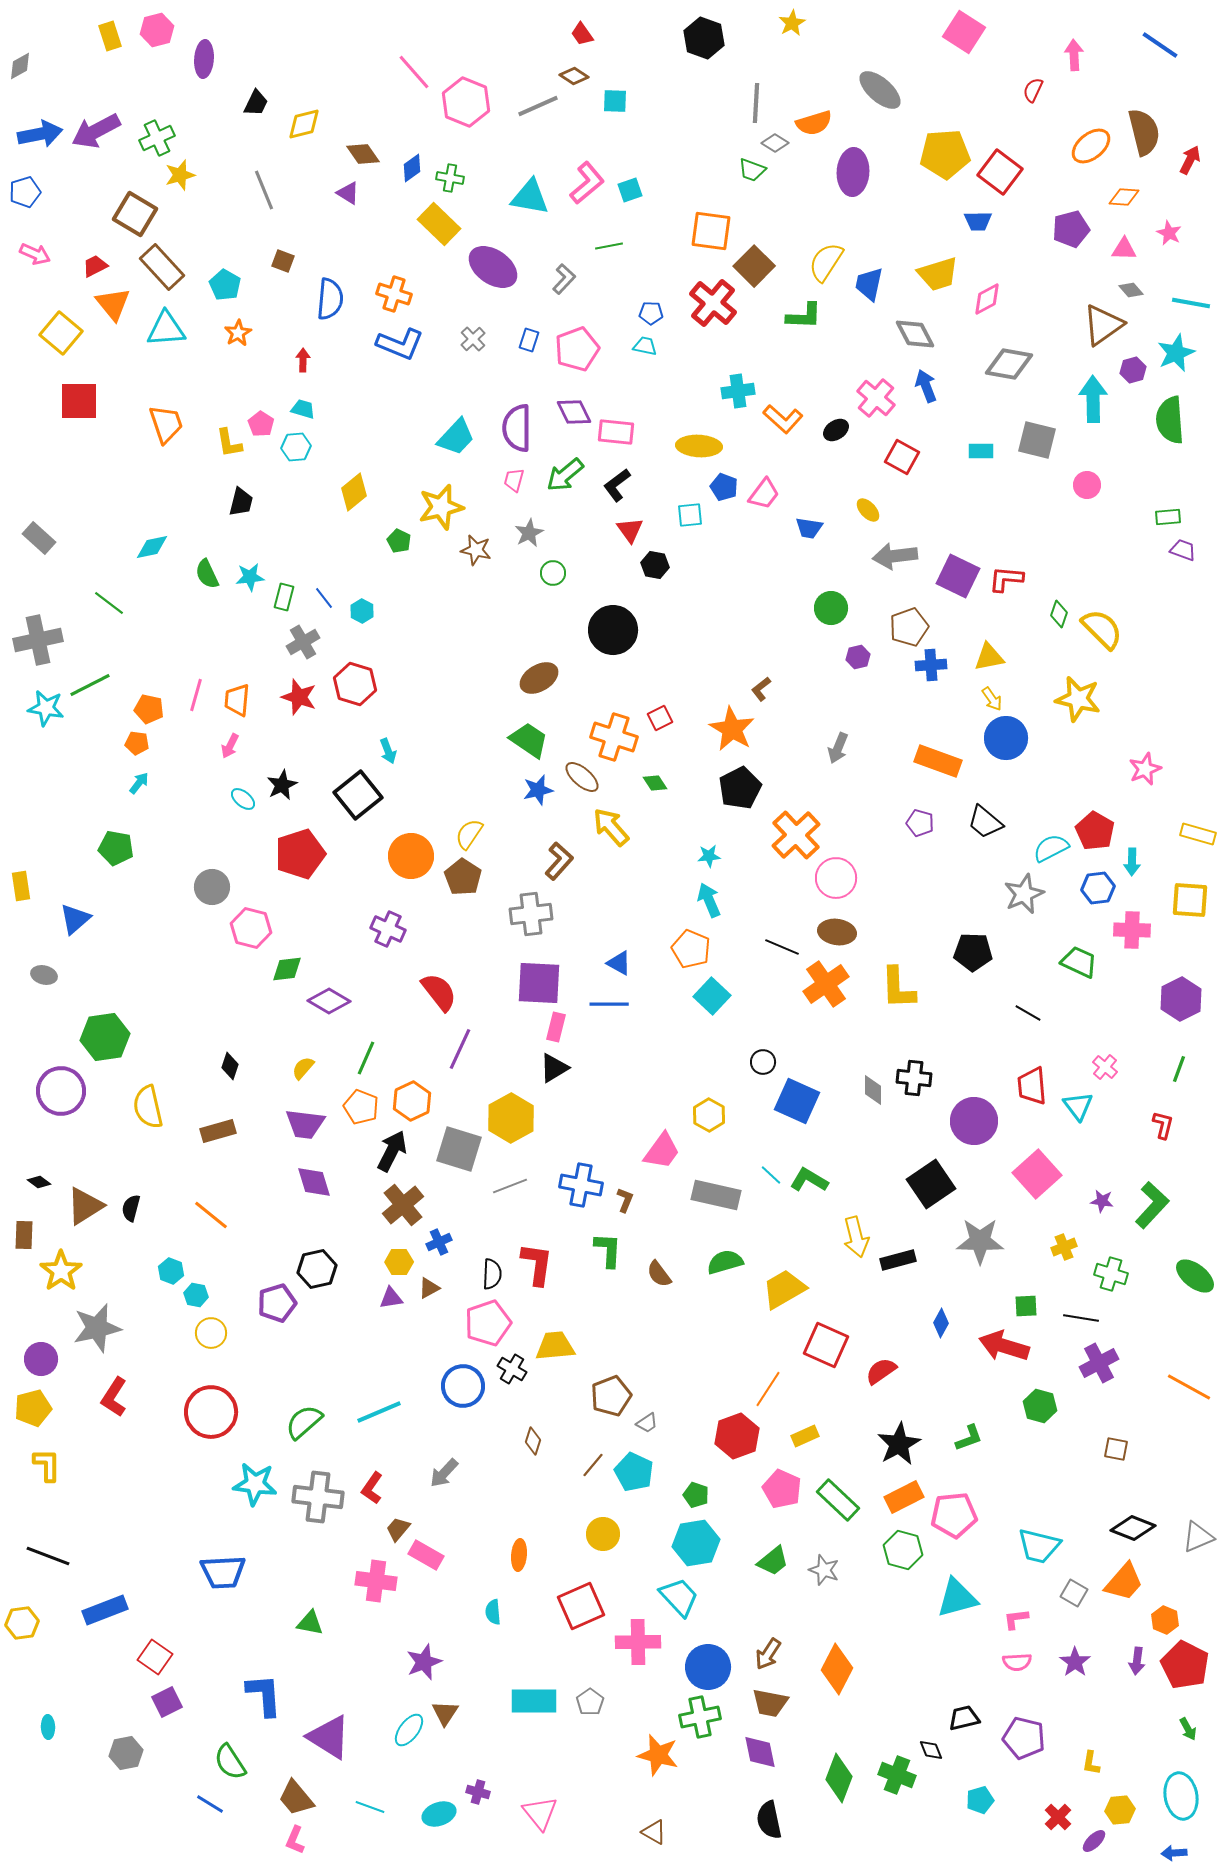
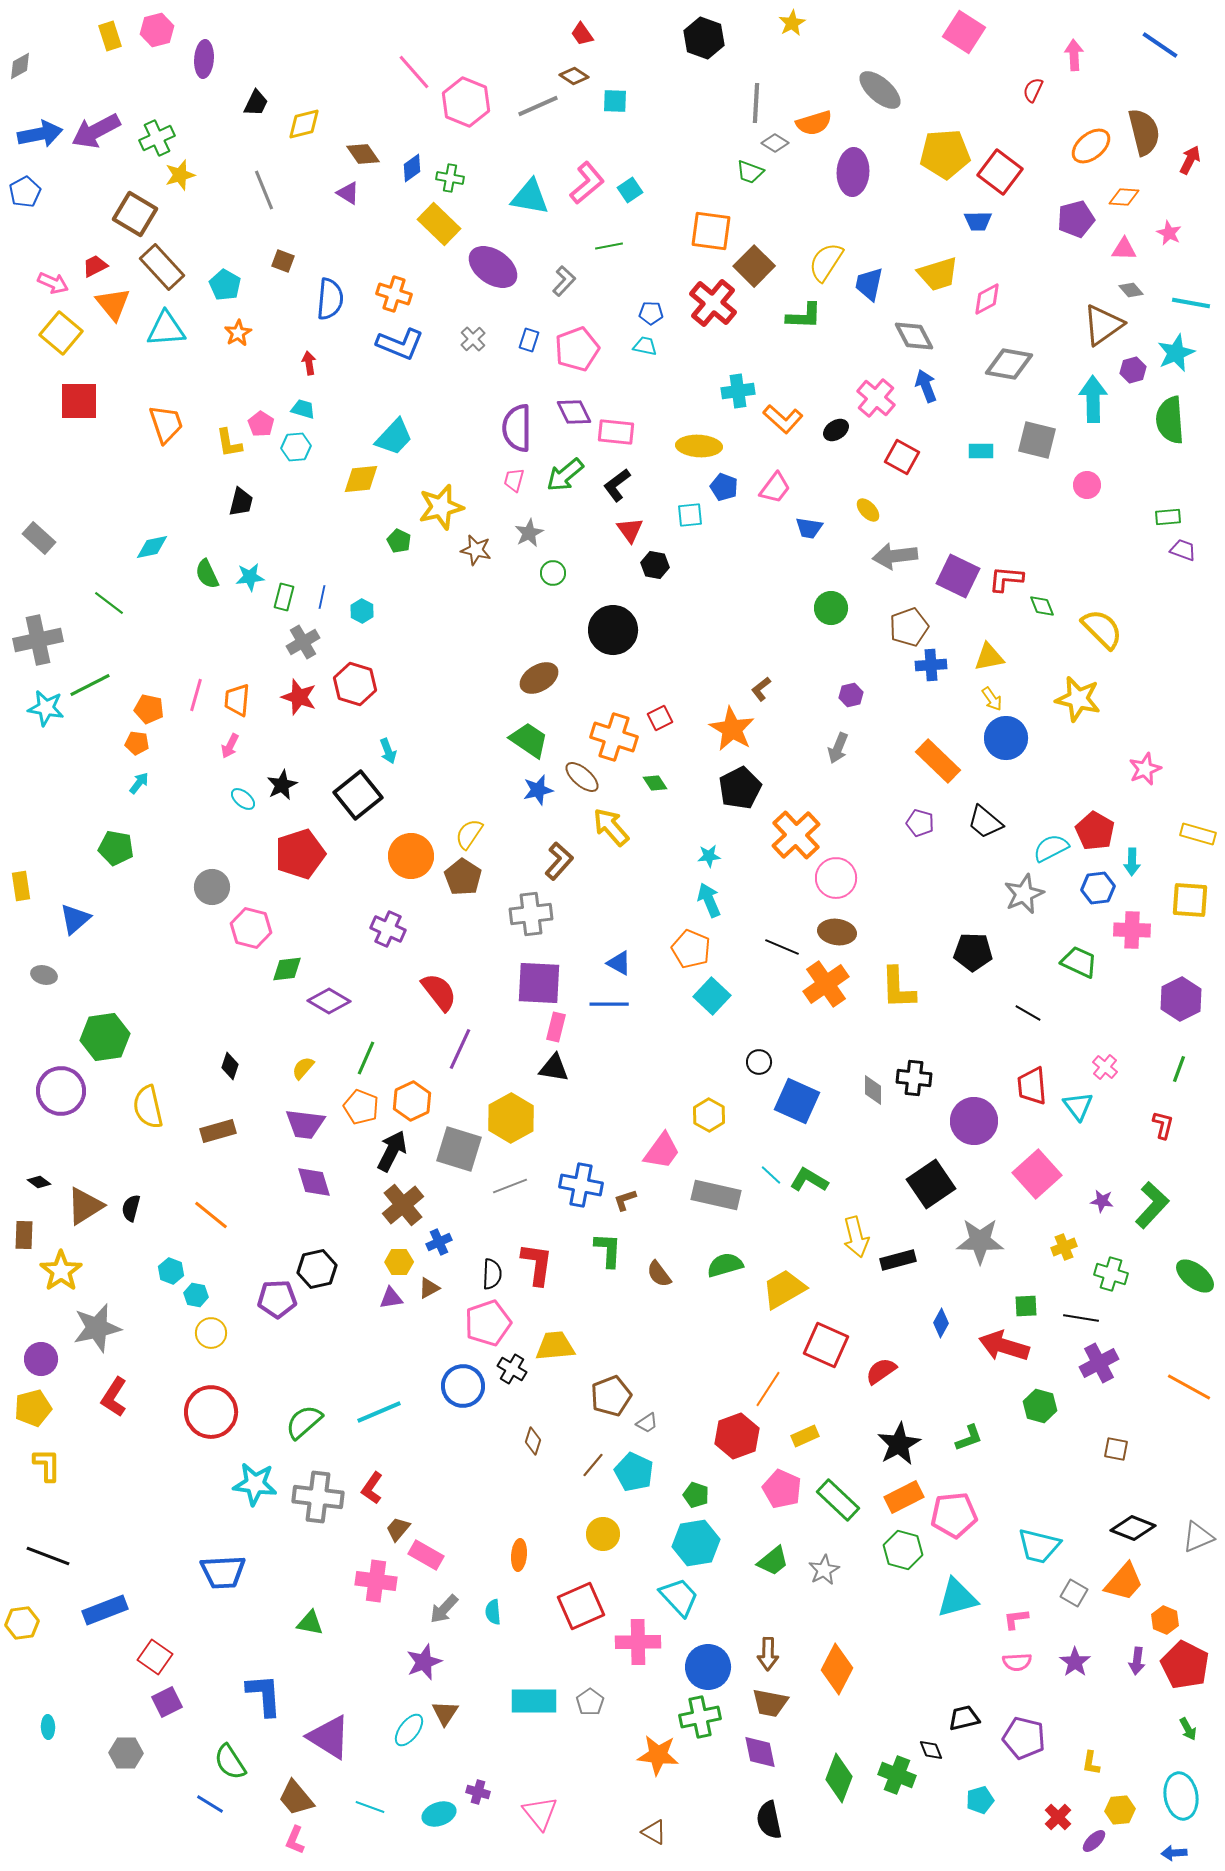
green trapezoid at (752, 170): moved 2 px left, 2 px down
cyan square at (630, 190): rotated 15 degrees counterclockwise
blue pentagon at (25, 192): rotated 12 degrees counterclockwise
purple pentagon at (1071, 229): moved 5 px right, 10 px up
pink arrow at (35, 254): moved 18 px right, 29 px down
gray L-shape at (564, 279): moved 2 px down
gray diamond at (915, 334): moved 1 px left, 2 px down
red arrow at (303, 360): moved 6 px right, 3 px down; rotated 10 degrees counterclockwise
cyan trapezoid at (456, 437): moved 62 px left
yellow diamond at (354, 492): moved 7 px right, 13 px up; rotated 33 degrees clockwise
pink trapezoid at (764, 494): moved 11 px right, 6 px up
blue line at (324, 598): moved 2 px left, 1 px up; rotated 50 degrees clockwise
green diamond at (1059, 614): moved 17 px left, 8 px up; rotated 40 degrees counterclockwise
purple hexagon at (858, 657): moved 7 px left, 38 px down
orange rectangle at (938, 761): rotated 24 degrees clockwise
black circle at (763, 1062): moved 4 px left
black triangle at (554, 1068): rotated 40 degrees clockwise
brown L-shape at (625, 1200): rotated 130 degrees counterclockwise
green semicircle at (725, 1262): moved 3 px down
purple pentagon at (277, 1303): moved 4 px up; rotated 15 degrees clockwise
gray arrow at (444, 1473): moved 136 px down
gray star at (824, 1570): rotated 24 degrees clockwise
brown arrow at (768, 1654): rotated 32 degrees counterclockwise
gray hexagon at (126, 1753): rotated 12 degrees clockwise
orange star at (658, 1755): rotated 9 degrees counterclockwise
